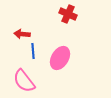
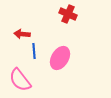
blue line: moved 1 px right
pink semicircle: moved 4 px left, 1 px up
